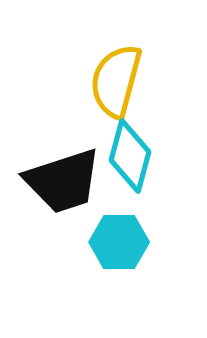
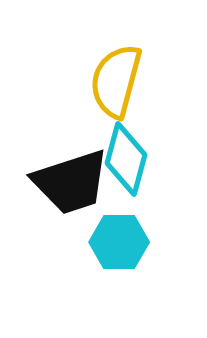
cyan diamond: moved 4 px left, 3 px down
black trapezoid: moved 8 px right, 1 px down
